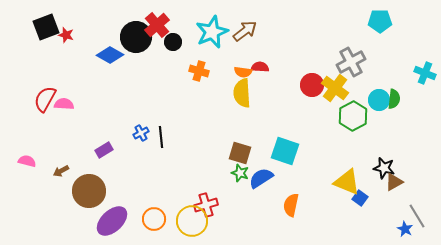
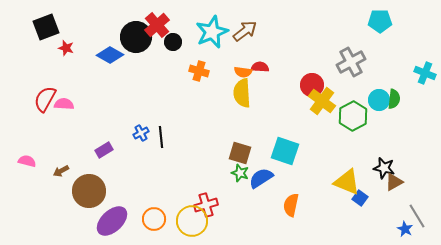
red star at (66, 35): moved 13 px down
yellow cross at (335, 88): moved 13 px left, 13 px down
